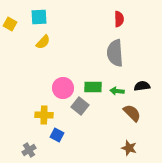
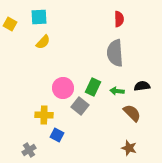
green rectangle: rotated 66 degrees counterclockwise
